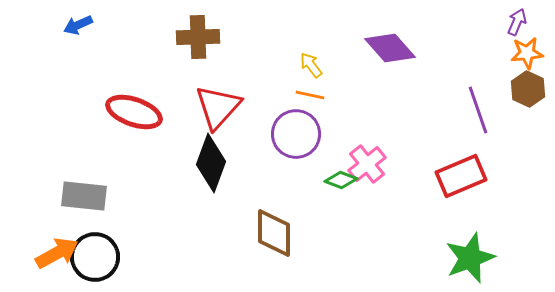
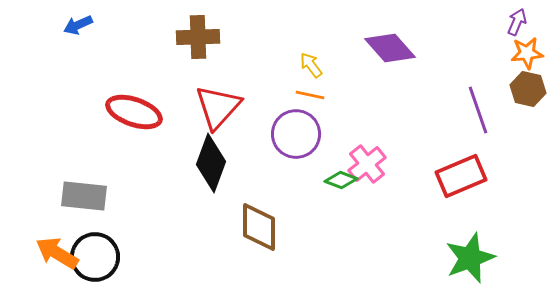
brown hexagon: rotated 12 degrees counterclockwise
brown diamond: moved 15 px left, 6 px up
orange arrow: rotated 120 degrees counterclockwise
